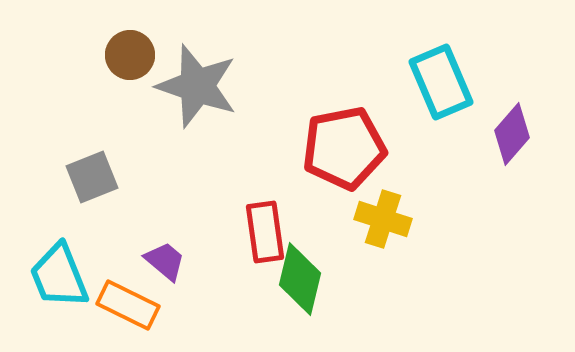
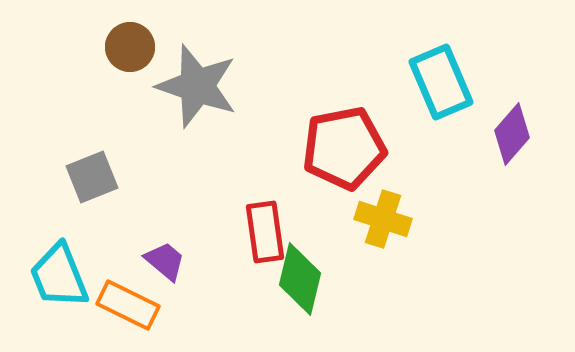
brown circle: moved 8 px up
